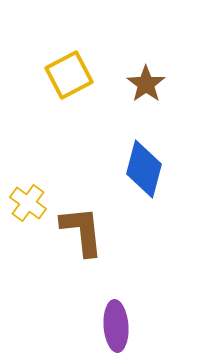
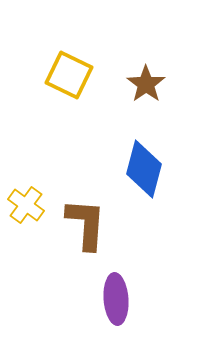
yellow square: rotated 36 degrees counterclockwise
yellow cross: moved 2 px left, 2 px down
brown L-shape: moved 4 px right, 7 px up; rotated 10 degrees clockwise
purple ellipse: moved 27 px up
